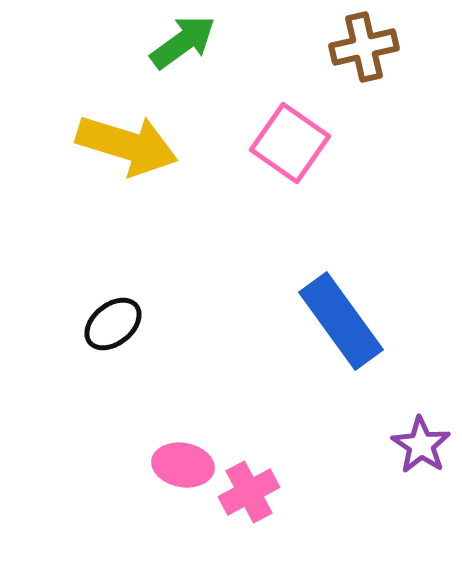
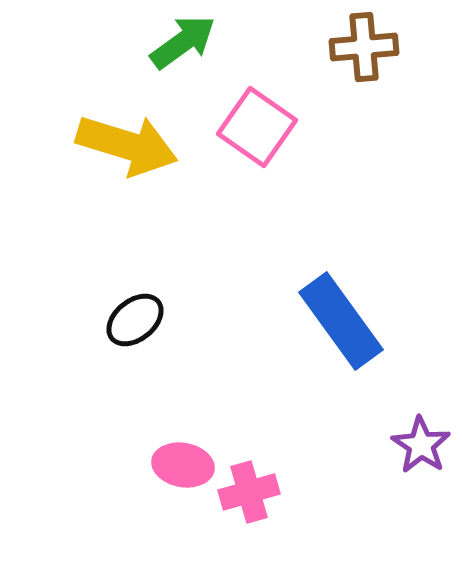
brown cross: rotated 8 degrees clockwise
pink square: moved 33 px left, 16 px up
black ellipse: moved 22 px right, 4 px up
pink cross: rotated 12 degrees clockwise
